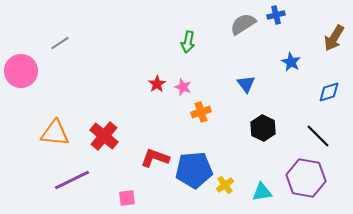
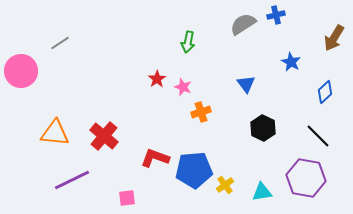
red star: moved 5 px up
blue diamond: moved 4 px left; rotated 25 degrees counterclockwise
